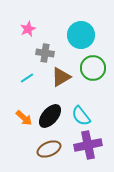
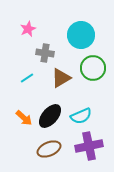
brown triangle: moved 1 px down
cyan semicircle: rotated 75 degrees counterclockwise
purple cross: moved 1 px right, 1 px down
